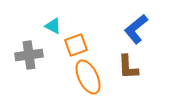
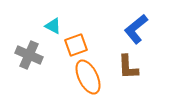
gray cross: rotated 32 degrees clockwise
